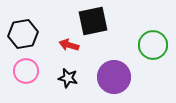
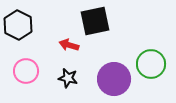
black square: moved 2 px right
black hexagon: moved 5 px left, 9 px up; rotated 24 degrees counterclockwise
green circle: moved 2 px left, 19 px down
purple circle: moved 2 px down
